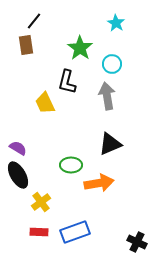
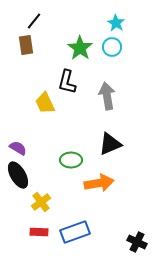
cyan circle: moved 17 px up
green ellipse: moved 5 px up
